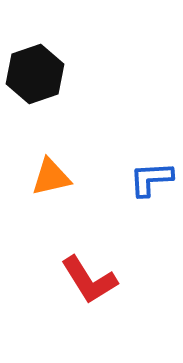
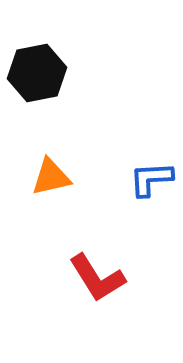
black hexagon: moved 2 px right, 1 px up; rotated 8 degrees clockwise
red L-shape: moved 8 px right, 2 px up
